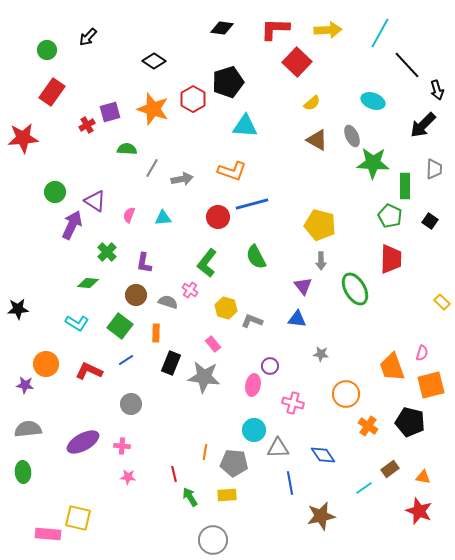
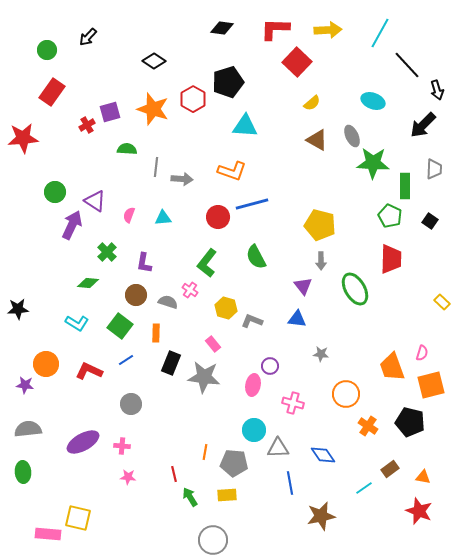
gray line at (152, 168): moved 4 px right, 1 px up; rotated 24 degrees counterclockwise
gray arrow at (182, 179): rotated 15 degrees clockwise
